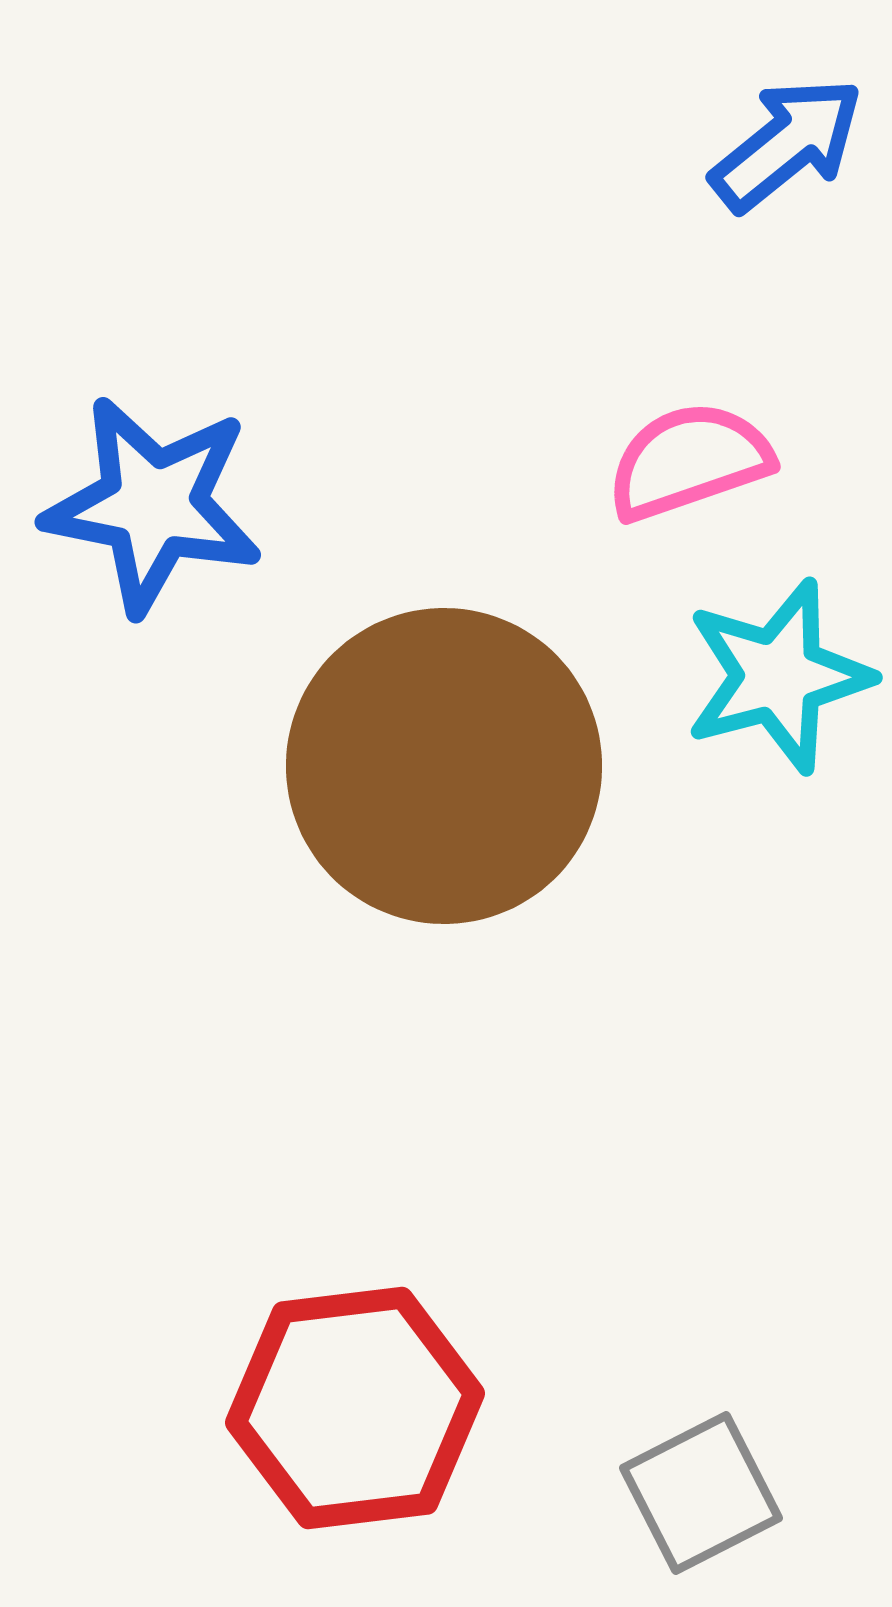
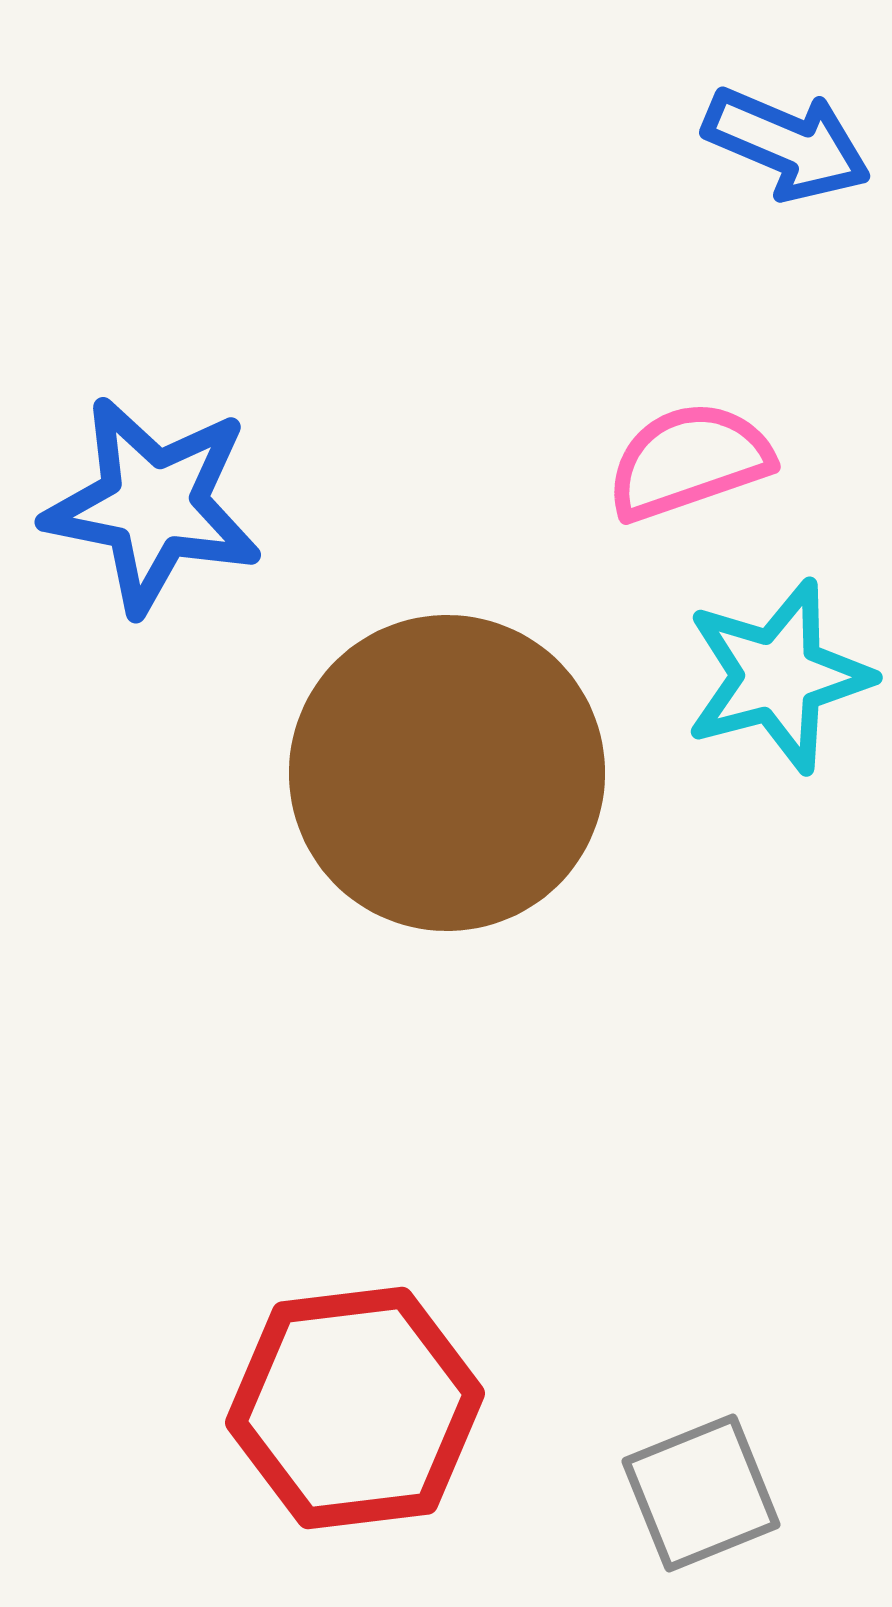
blue arrow: rotated 62 degrees clockwise
brown circle: moved 3 px right, 7 px down
gray square: rotated 5 degrees clockwise
